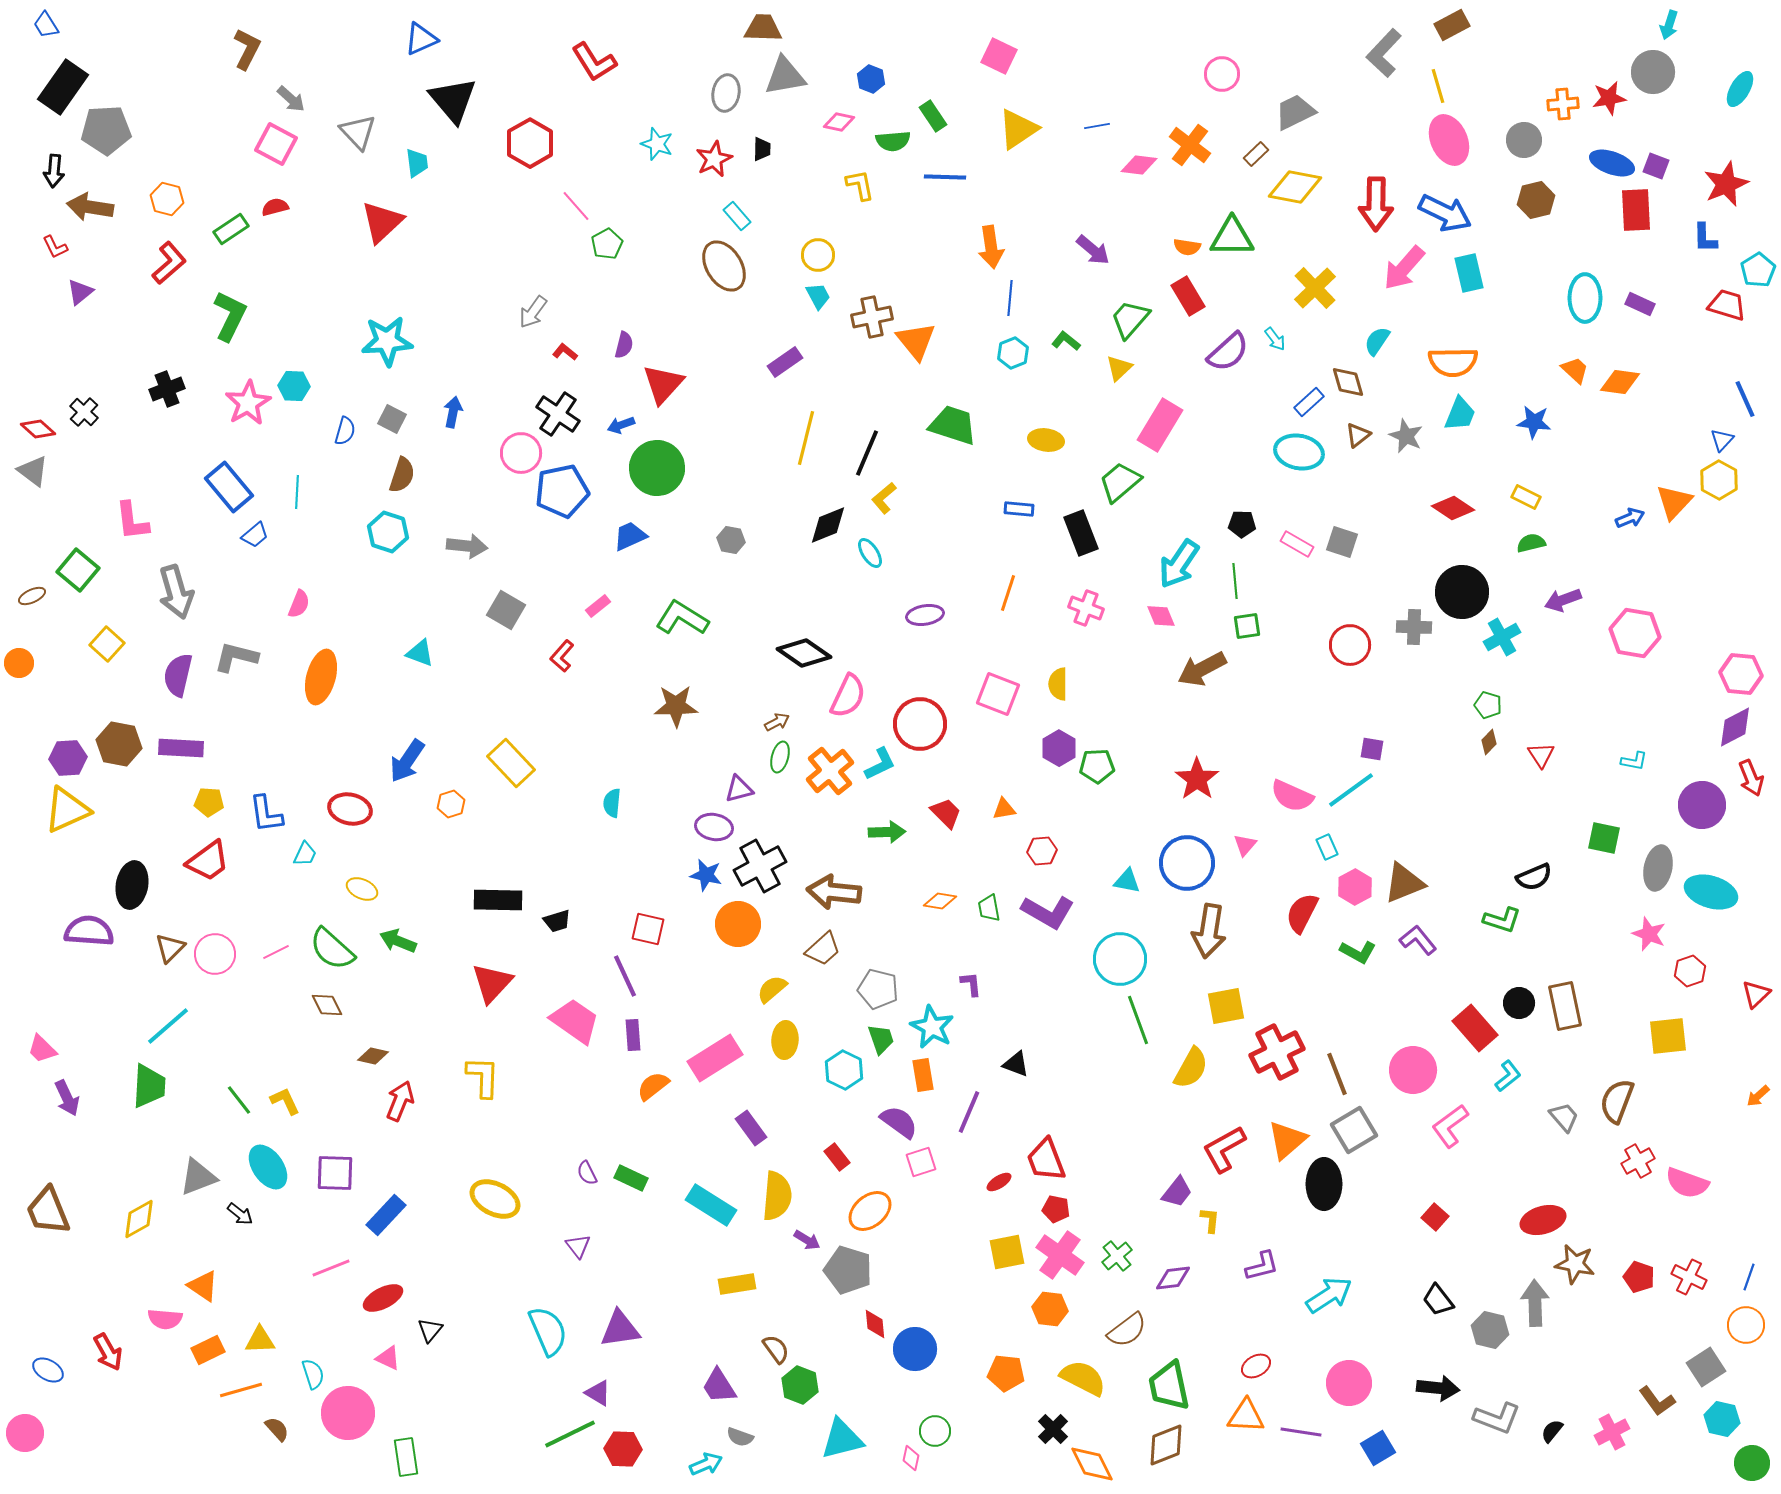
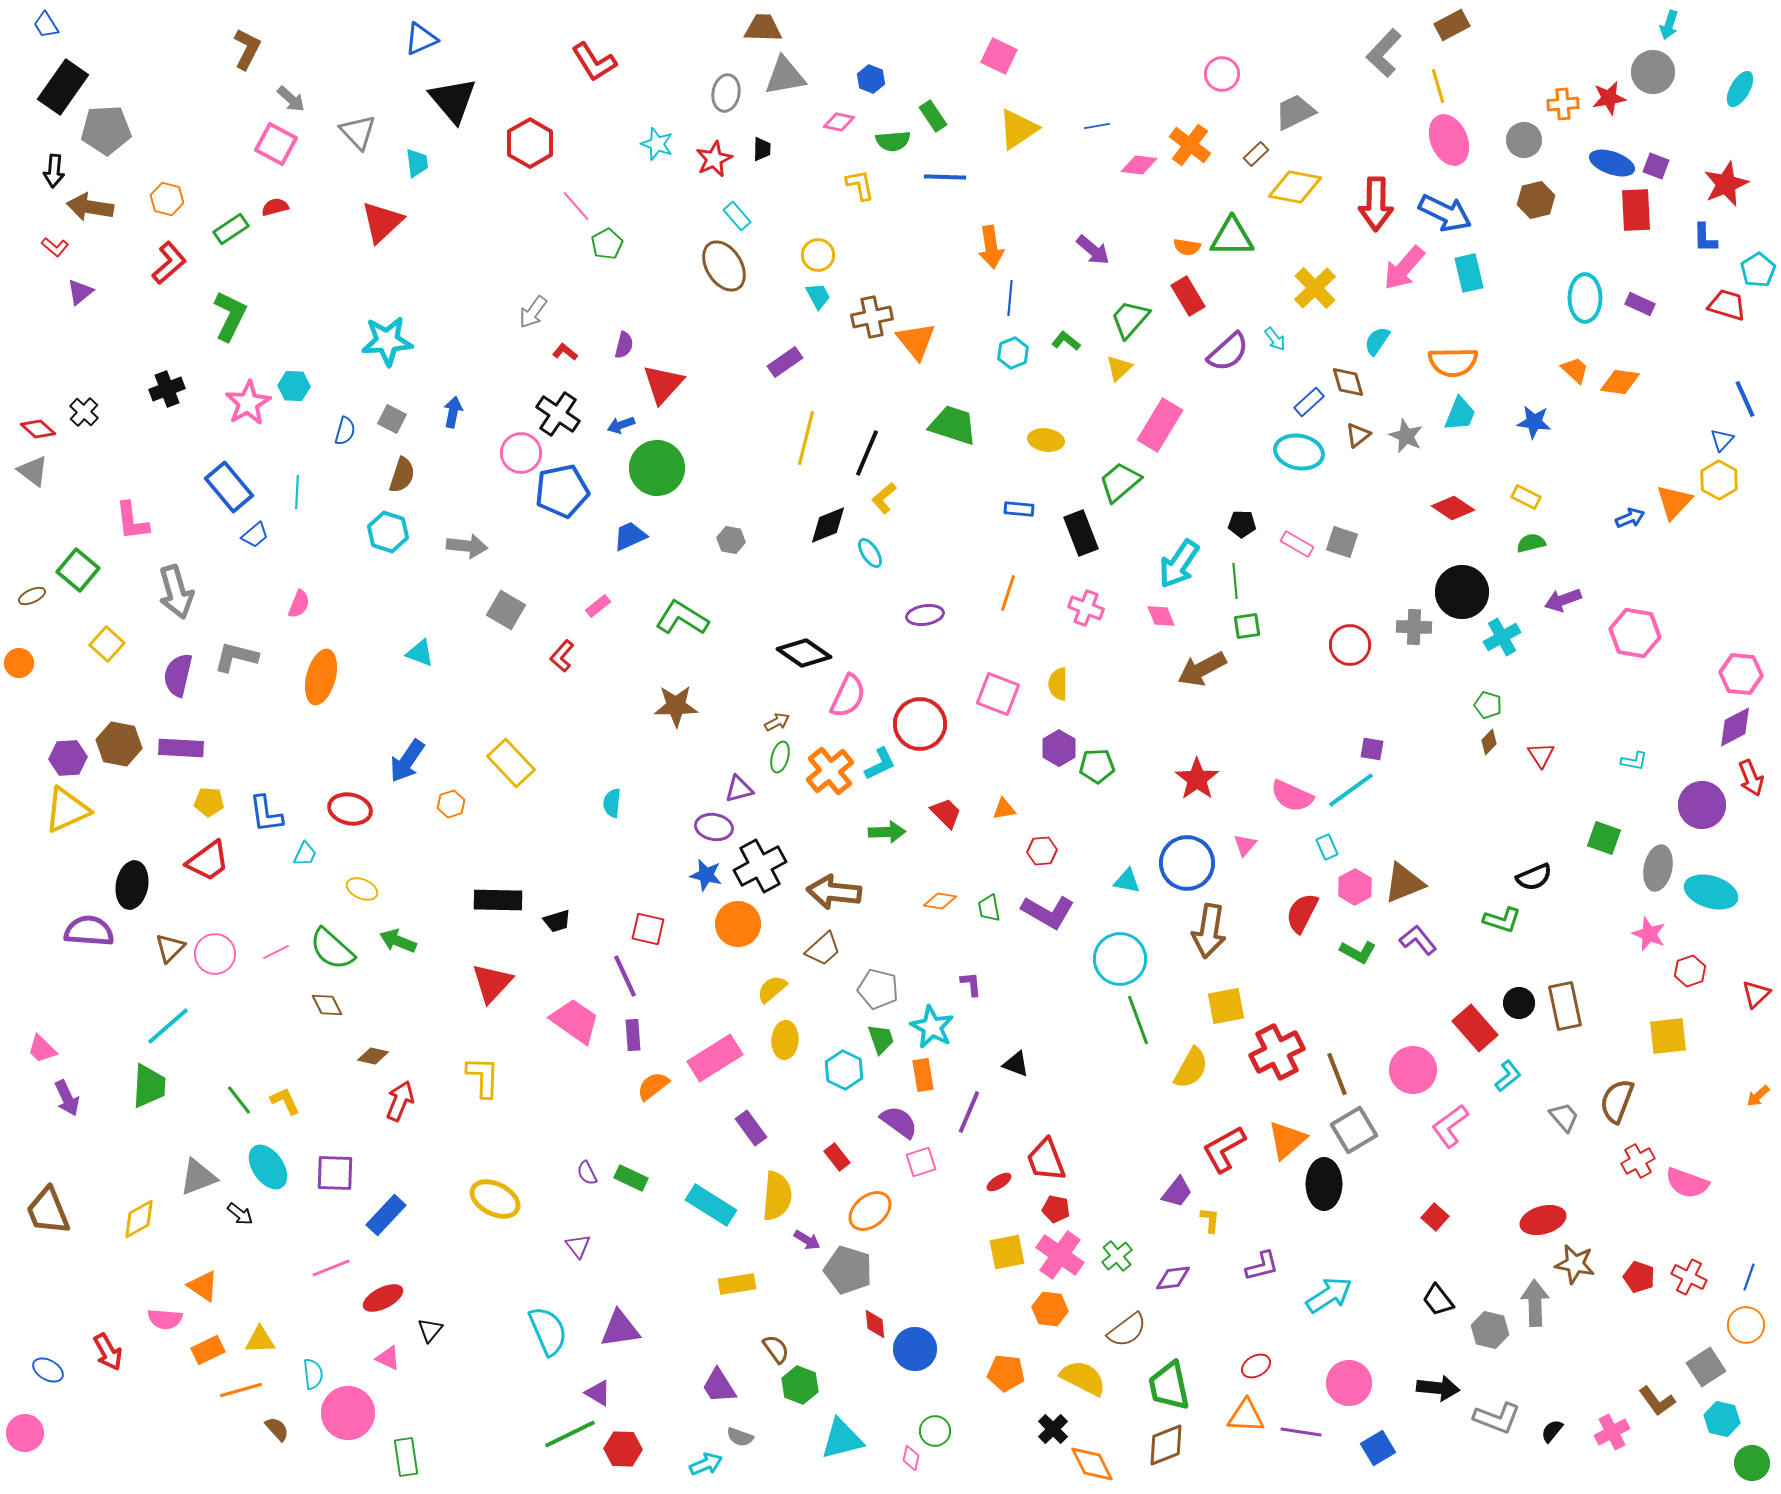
red L-shape at (55, 247): rotated 24 degrees counterclockwise
green square at (1604, 838): rotated 8 degrees clockwise
cyan semicircle at (313, 1374): rotated 12 degrees clockwise
